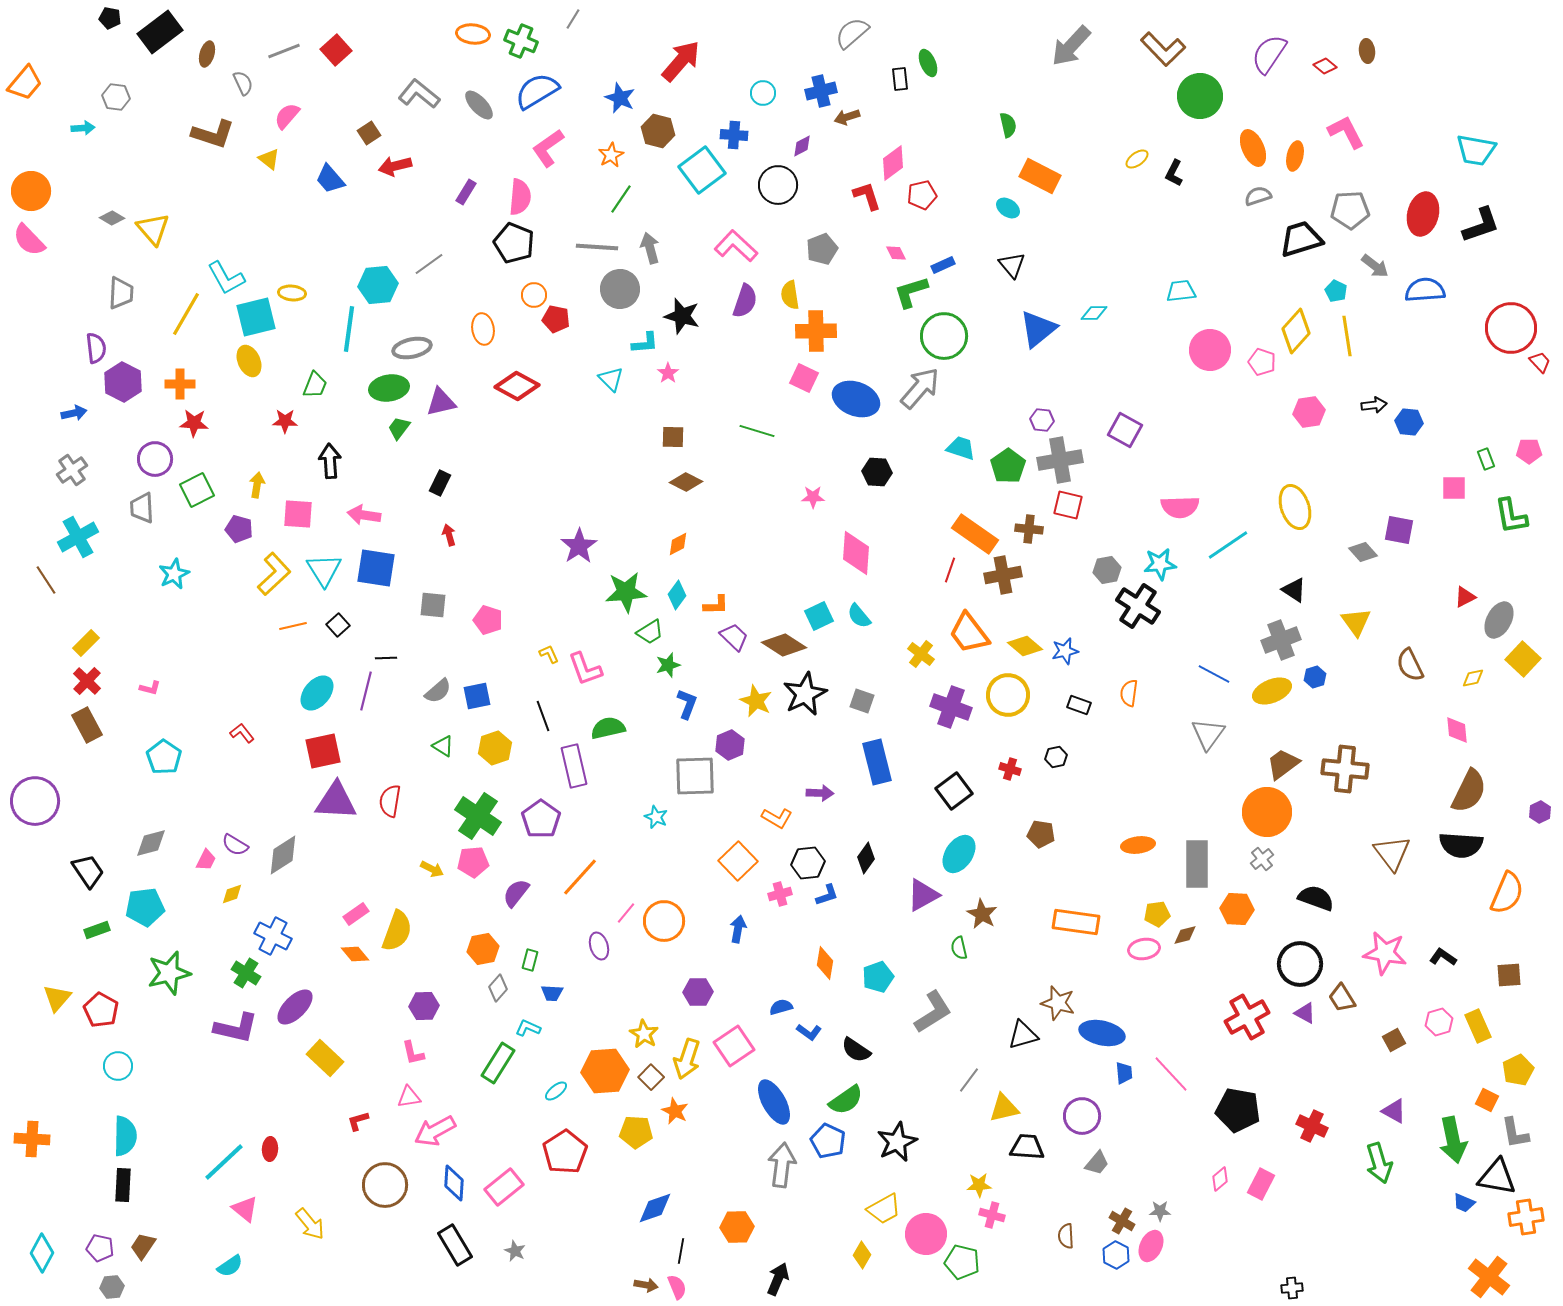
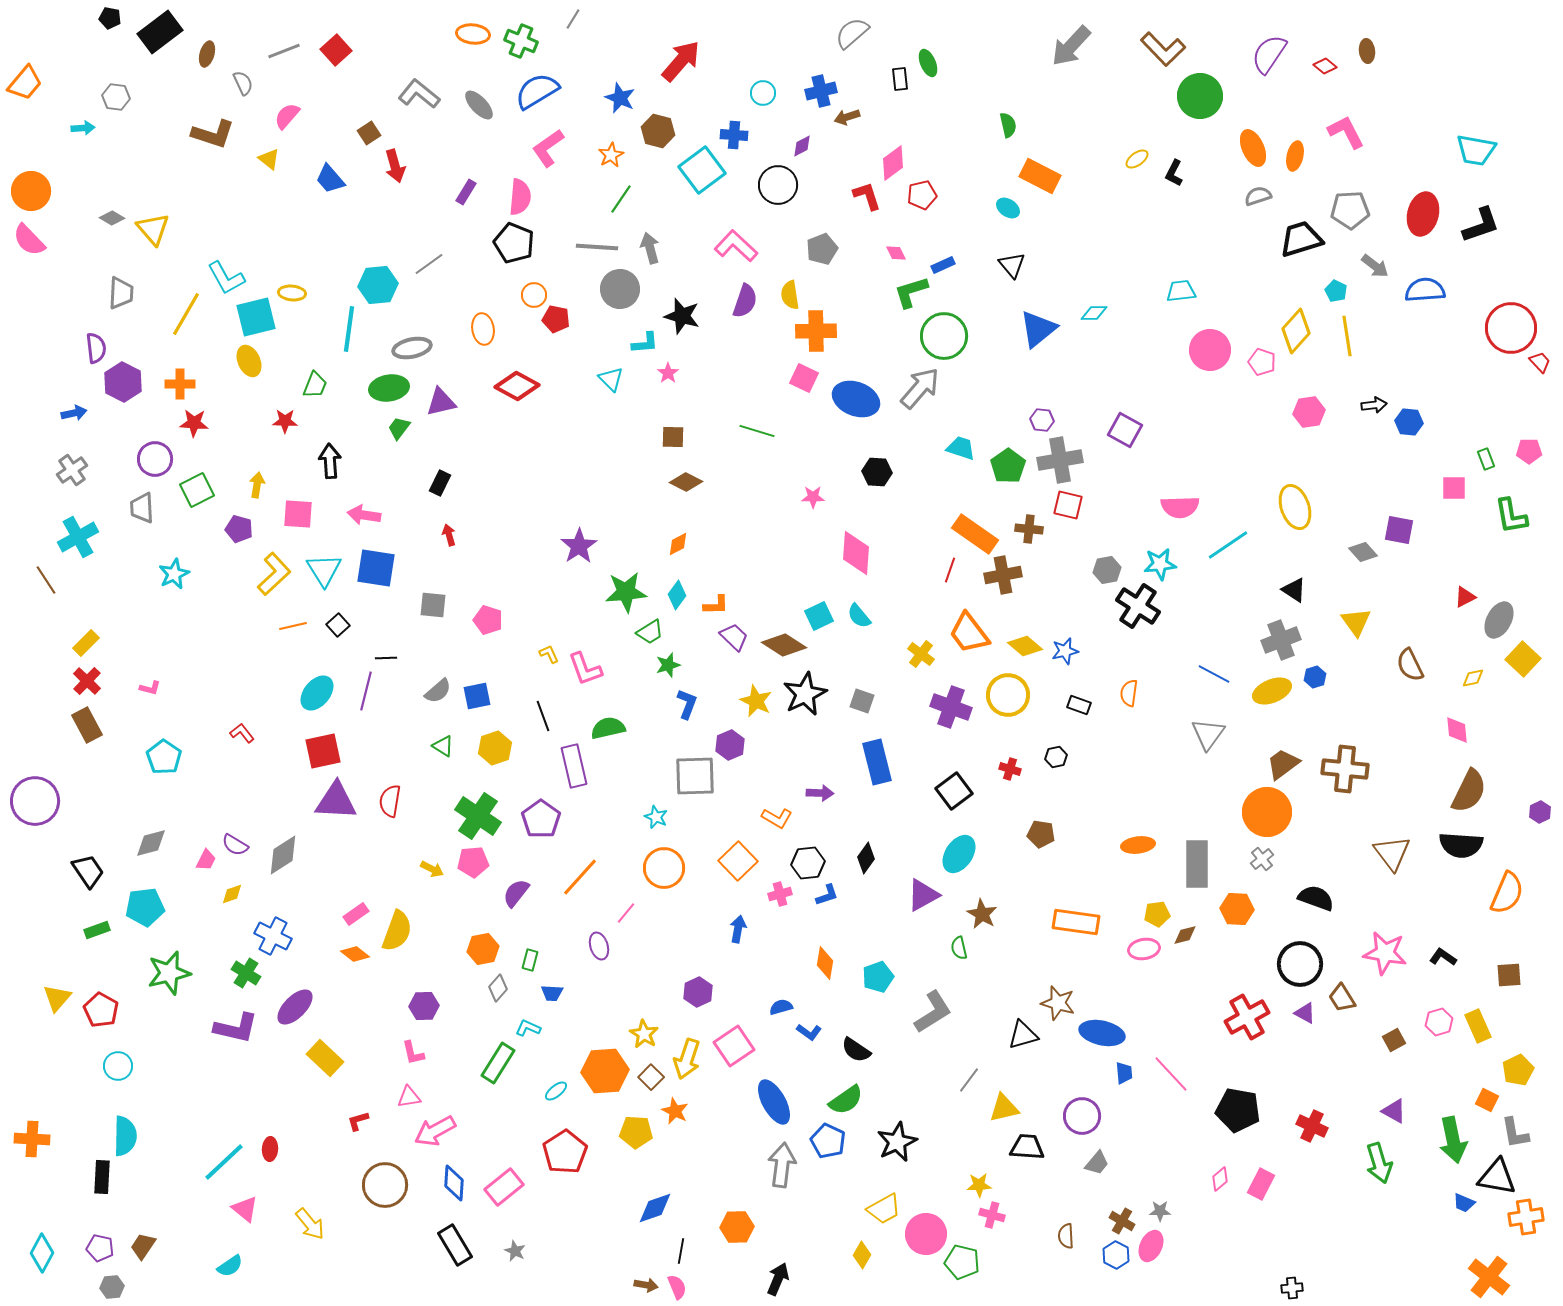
red arrow at (395, 166): rotated 92 degrees counterclockwise
orange circle at (664, 921): moved 53 px up
orange diamond at (355, 954): rotated 12 degrees counterclockwise
purple hexagon at (698, 992): rotated 24 degrees counterclockwise
black rectangle at (123, 1185): moved 21 px left, 8 px up
